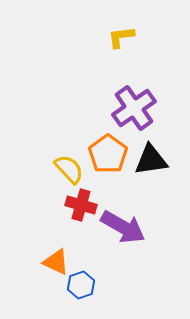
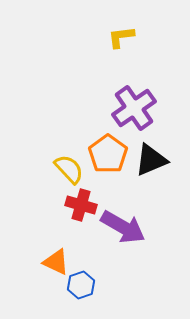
black triangle: rotated 15 degrees counterclockwise
